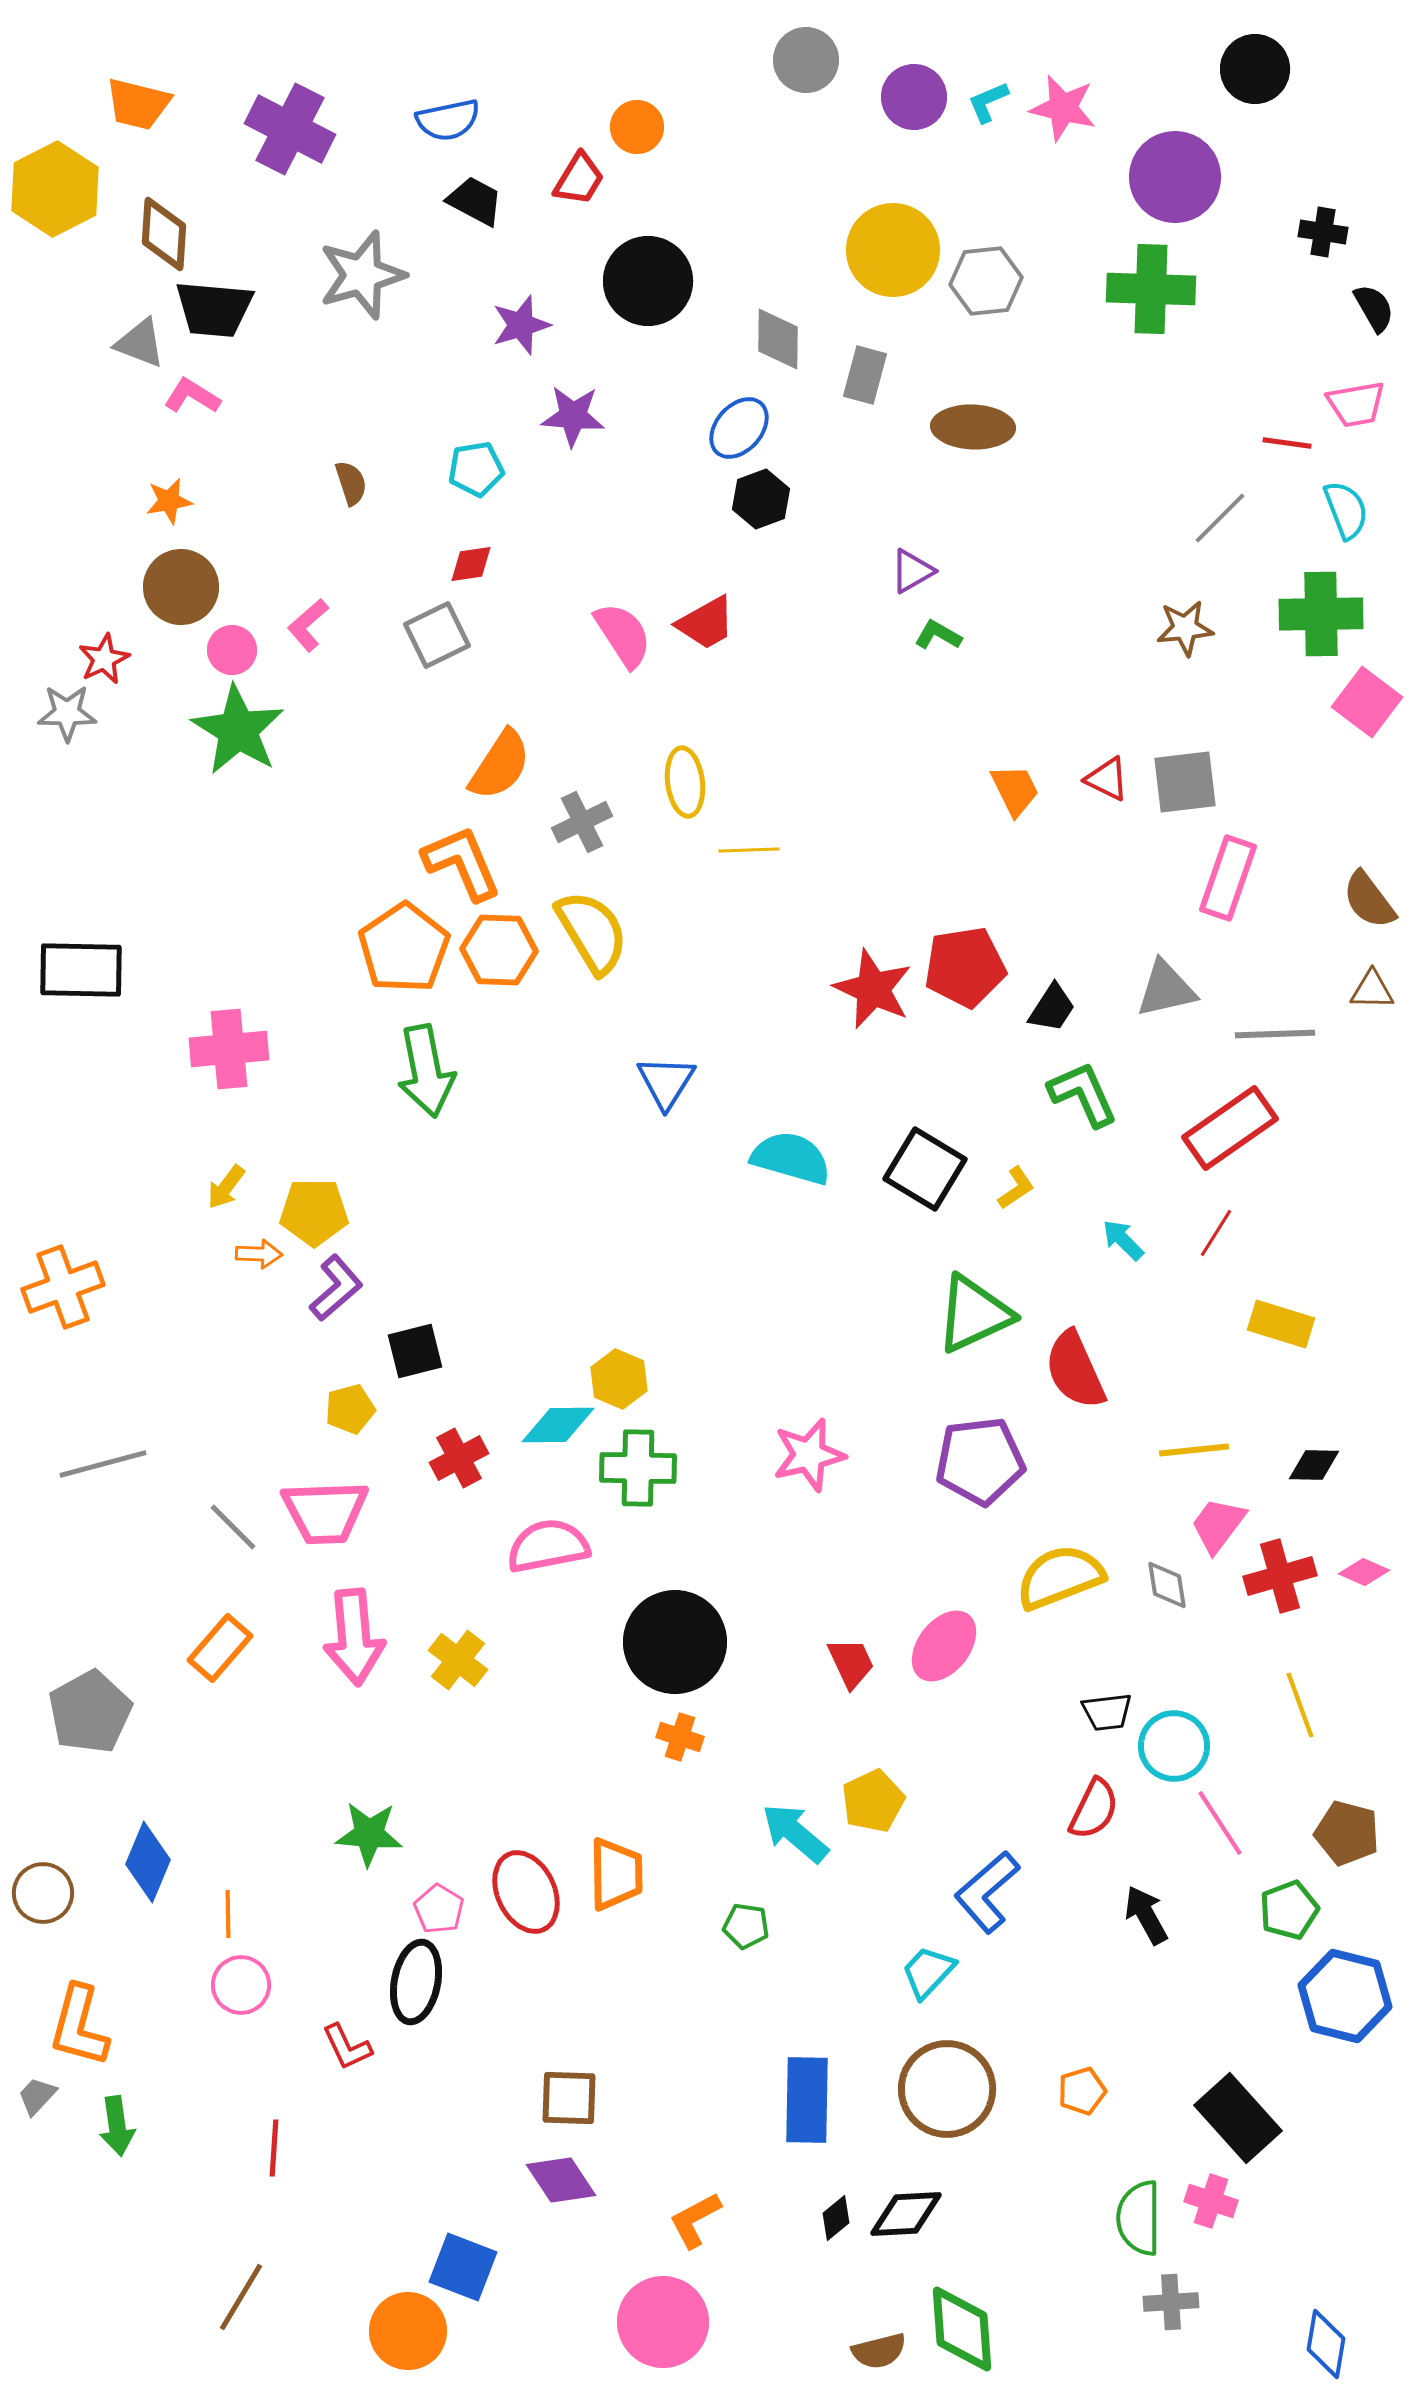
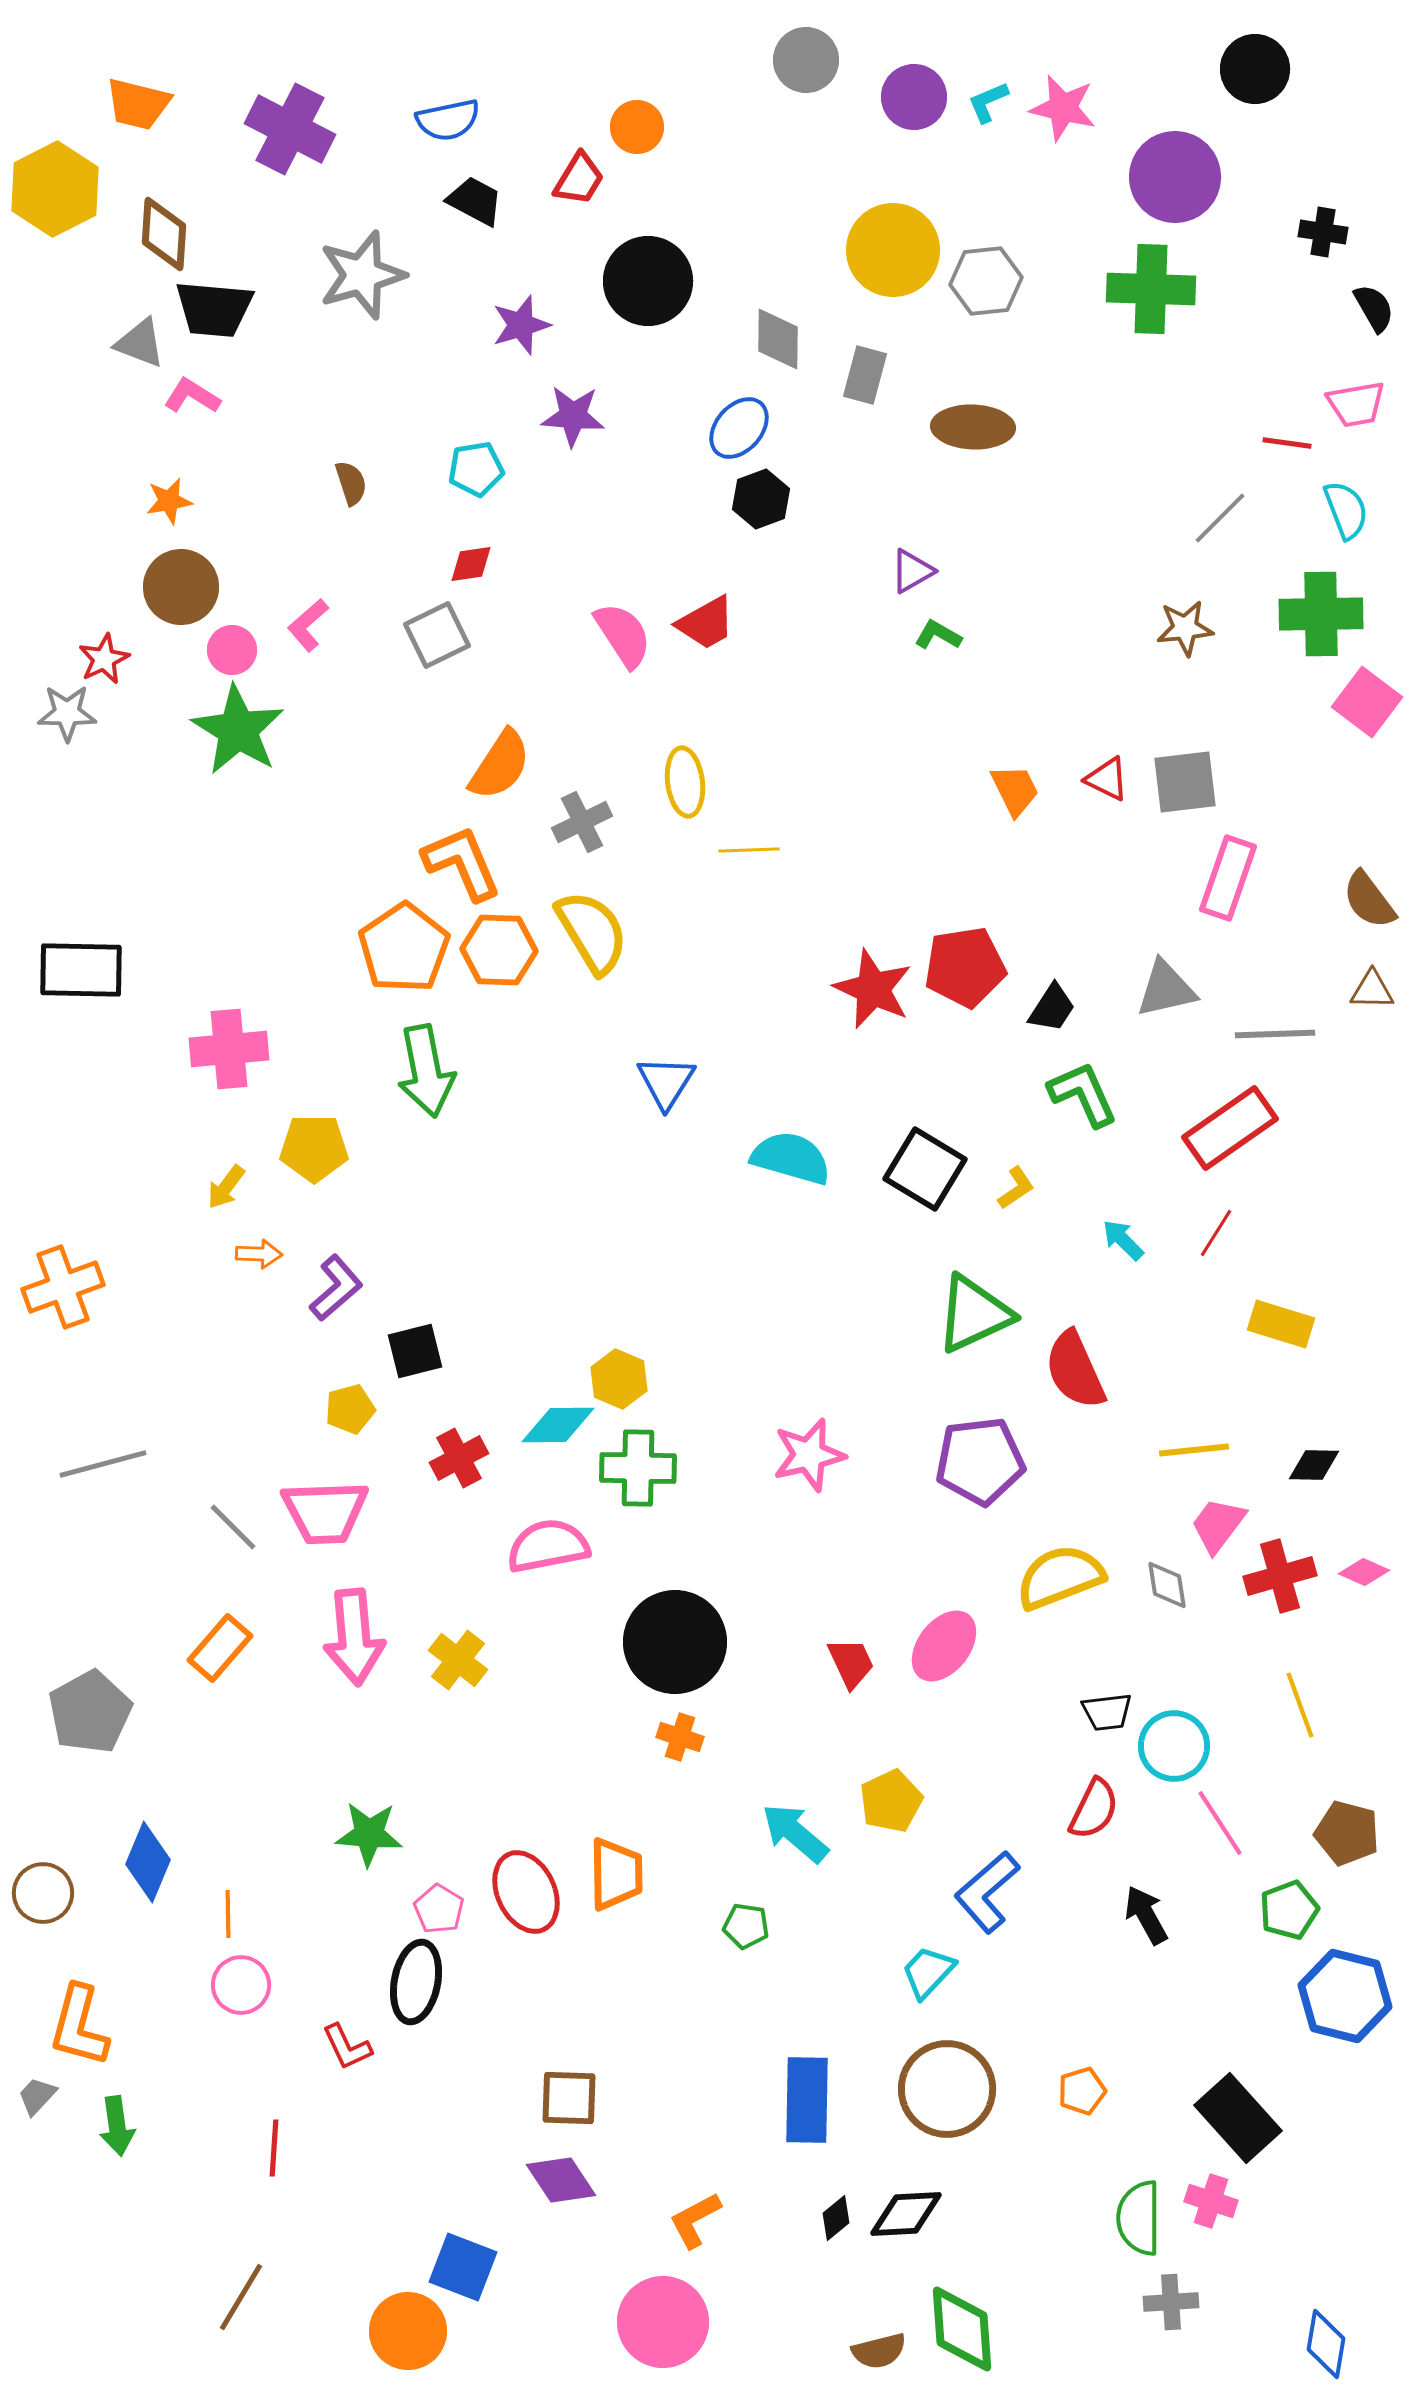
yellow pentagon at (314, 1212): moved 64 px up
yellow pentagon at (873, 1801): moved 18 px right
